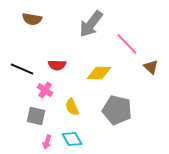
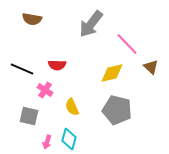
yellow diamond: moved 13 px right; rotated 15 degrees counterclockwise
gray square: moved 7 px left
cyan diamond: moved 3 px left; rotated 45 degrees clockwise
